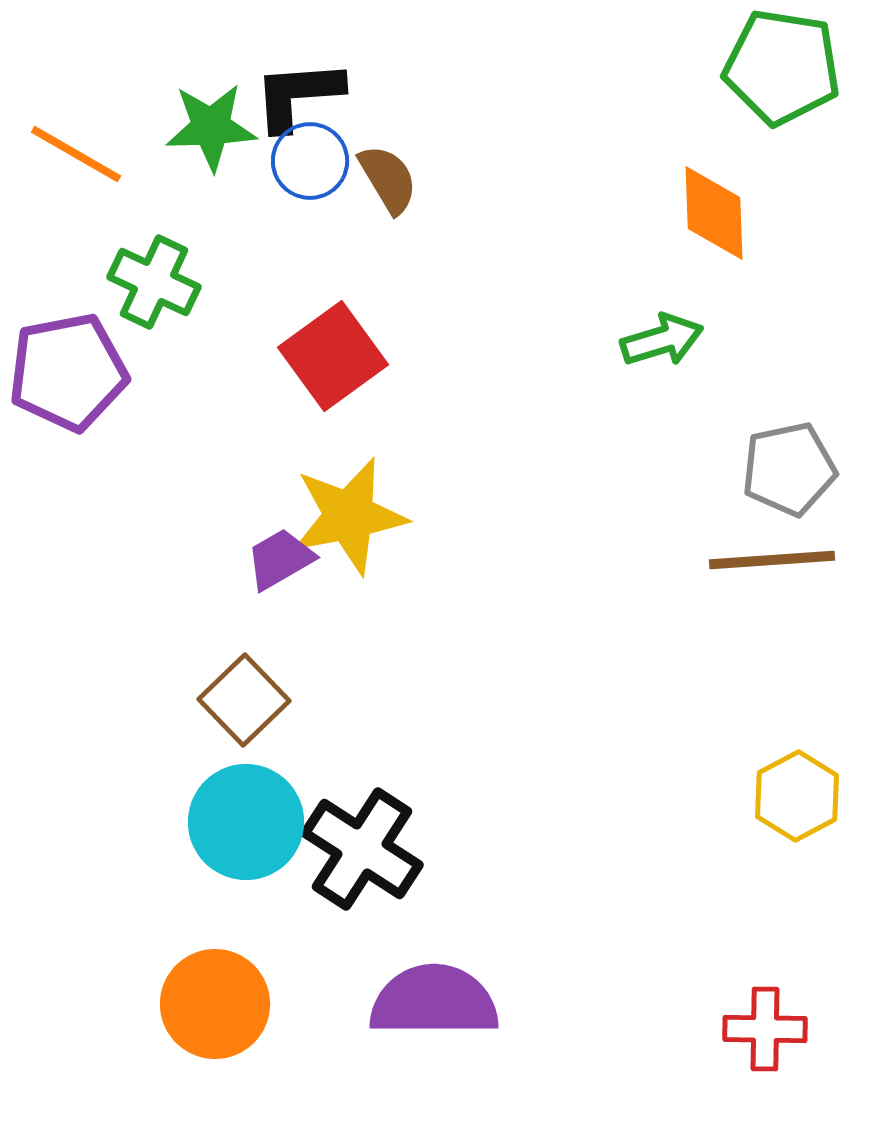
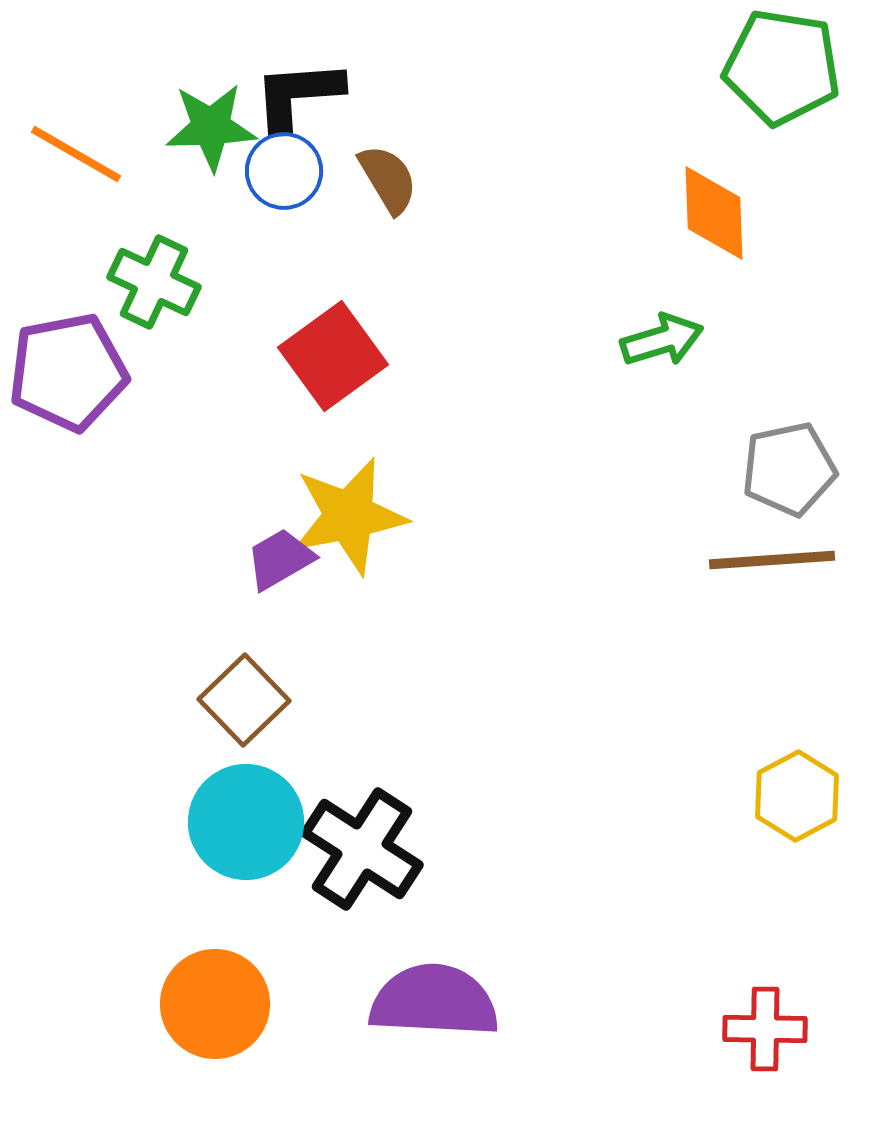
blue circle: moved 26 px left, 10 px down
purple semicircle: rotated 3 degrees clockwise
